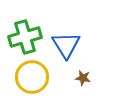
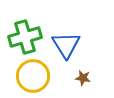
yellow circle: moved 1 px right, 1 px up
